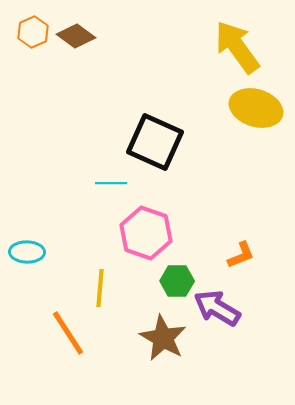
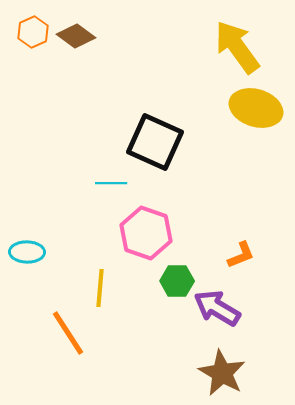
brown star: moved 59 px right, 35 px down
